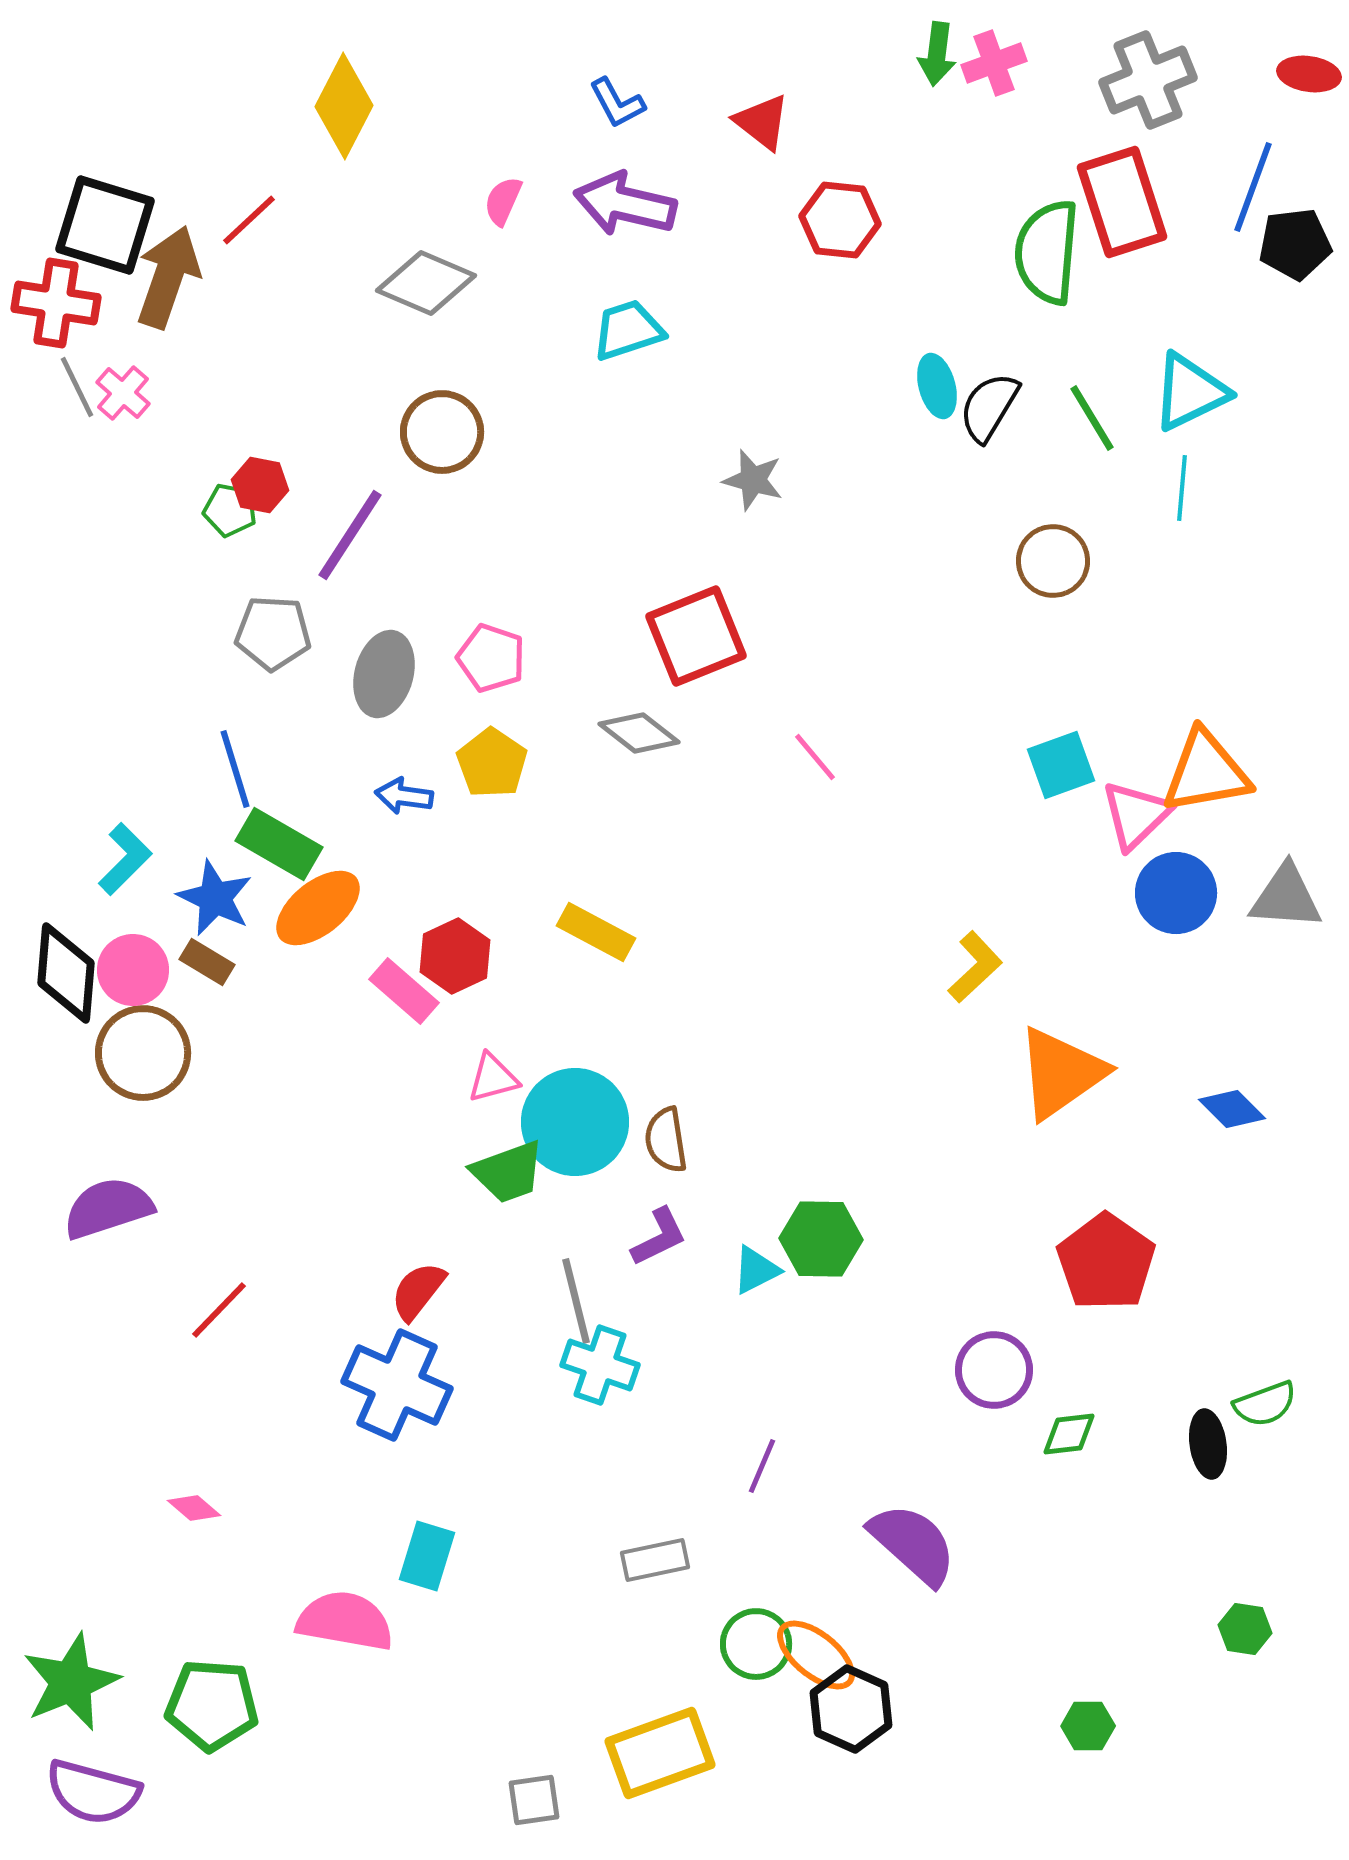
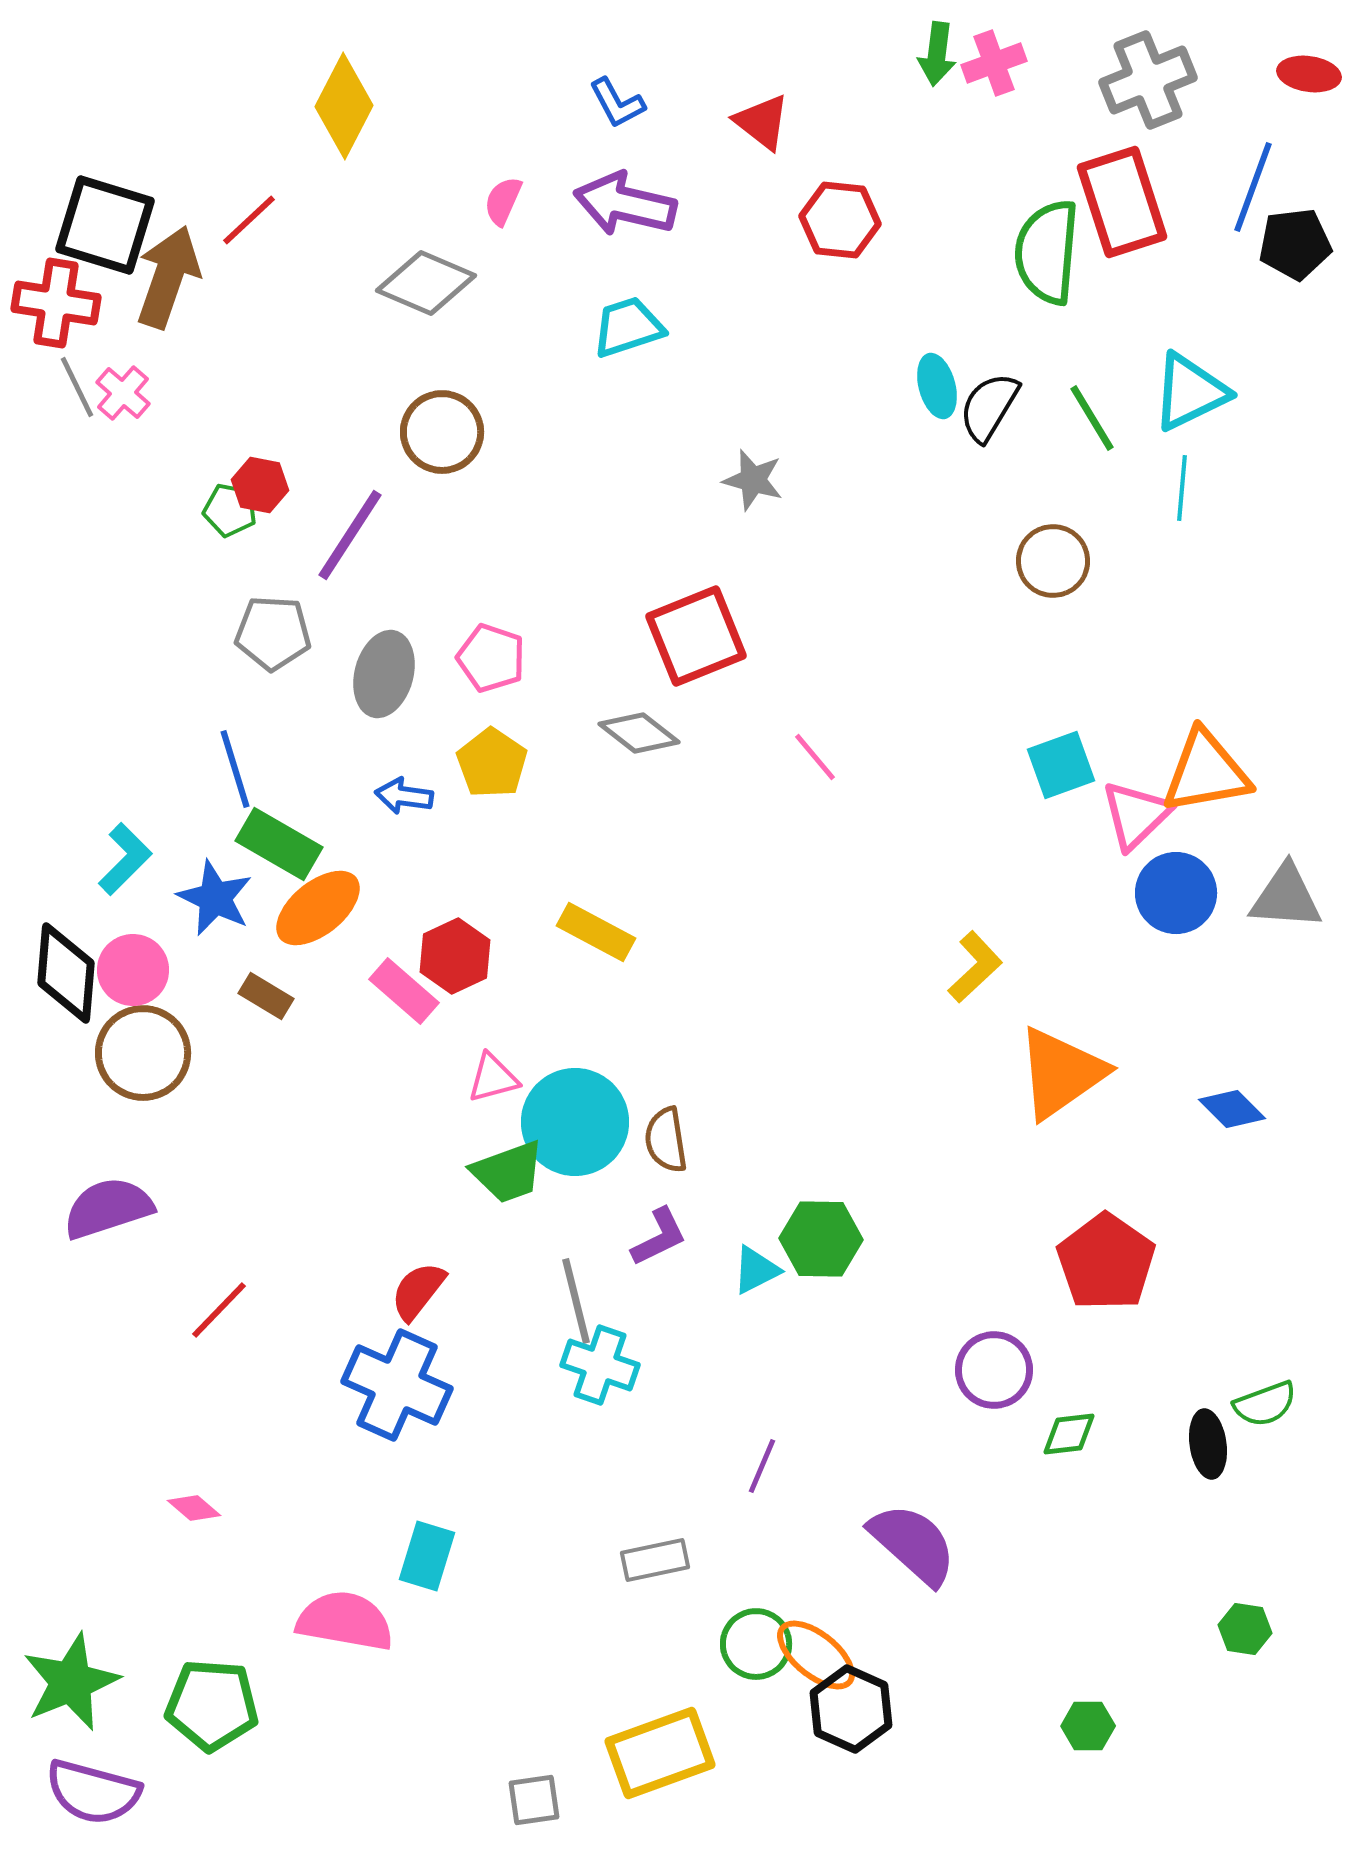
cyan trapezoid at (628, 330): moved 3 px up
brown rectangle at (207, 962): moved 59 px right, 34 px down
